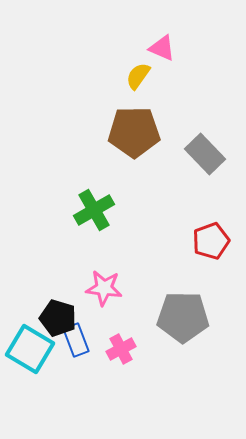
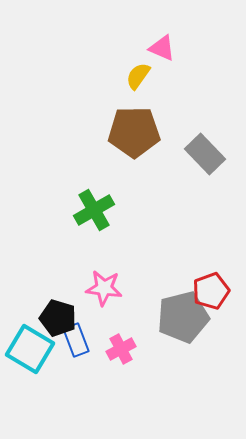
red pentagon: moved 50 px down
gray pentagon: rotated 15 degrees counterclockwise
